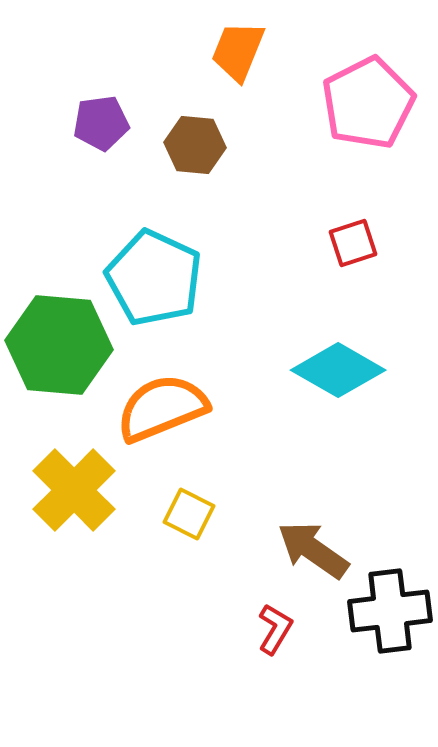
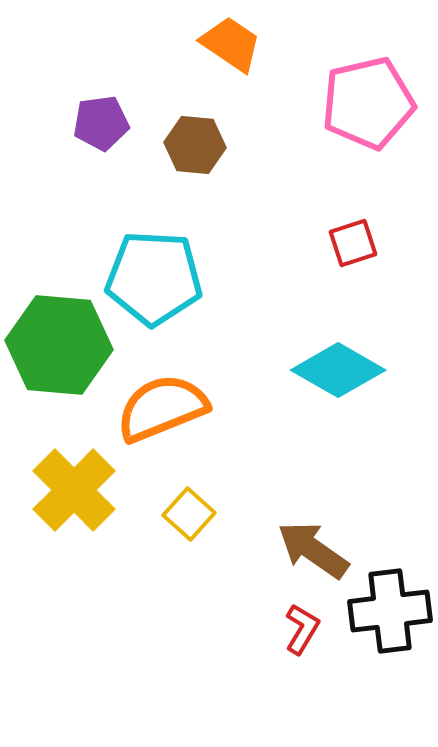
orange trapezoid: moved 7 px left, 7 px up; rotated 102 degrees clockwise
pink pentagon: rotated 14 degrees clockwise
cyan pentagon: rotated 22 degrees counterclockwise
yellow square: rotated 15 degrees clockwise
red L-shape: moved 27 px right
